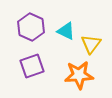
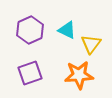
purple hexagon: moved 1 px left, 3 px down; rotated 12 degrees clockwise
cyan triangle: moved 1 px right, 1 px up
purple square: moved 2 px left, 7 px down
